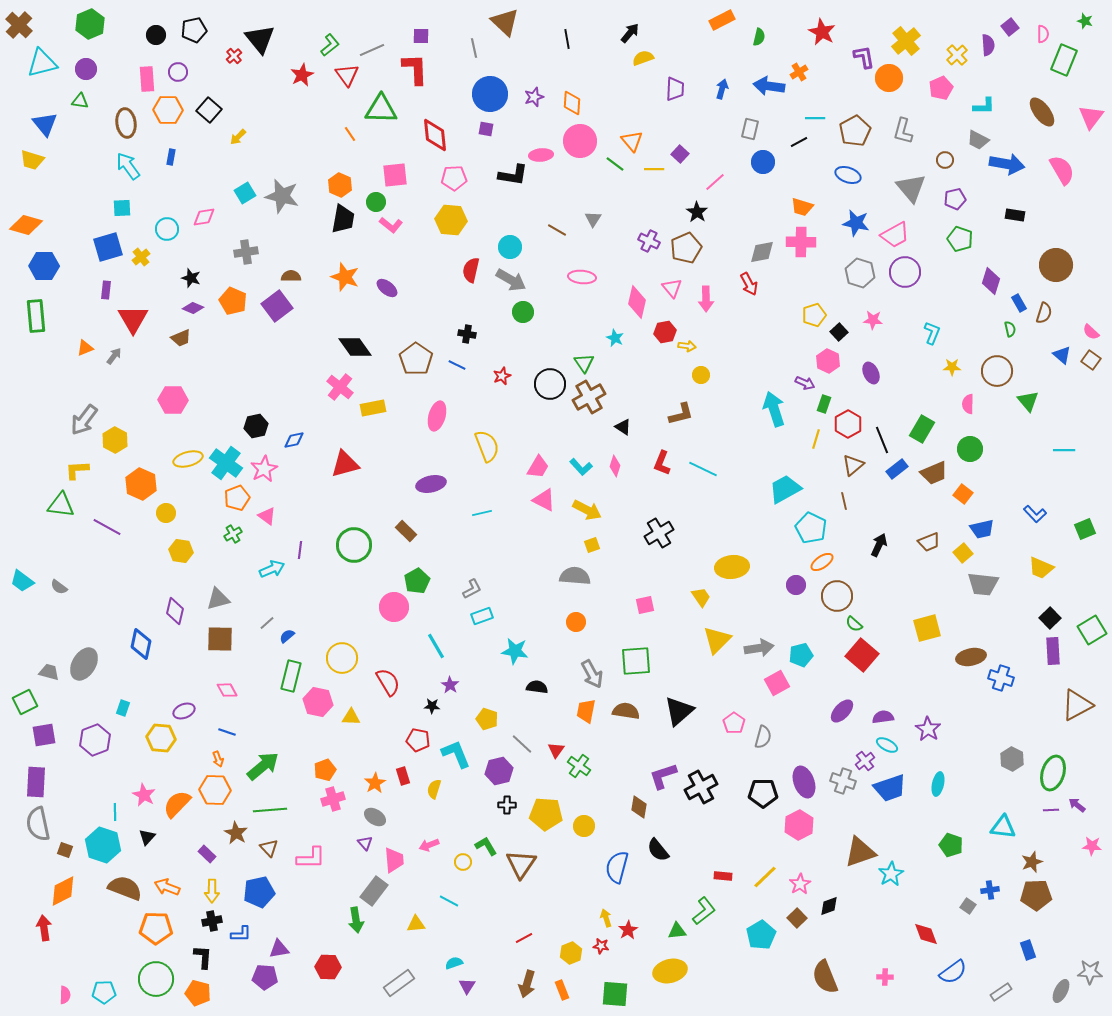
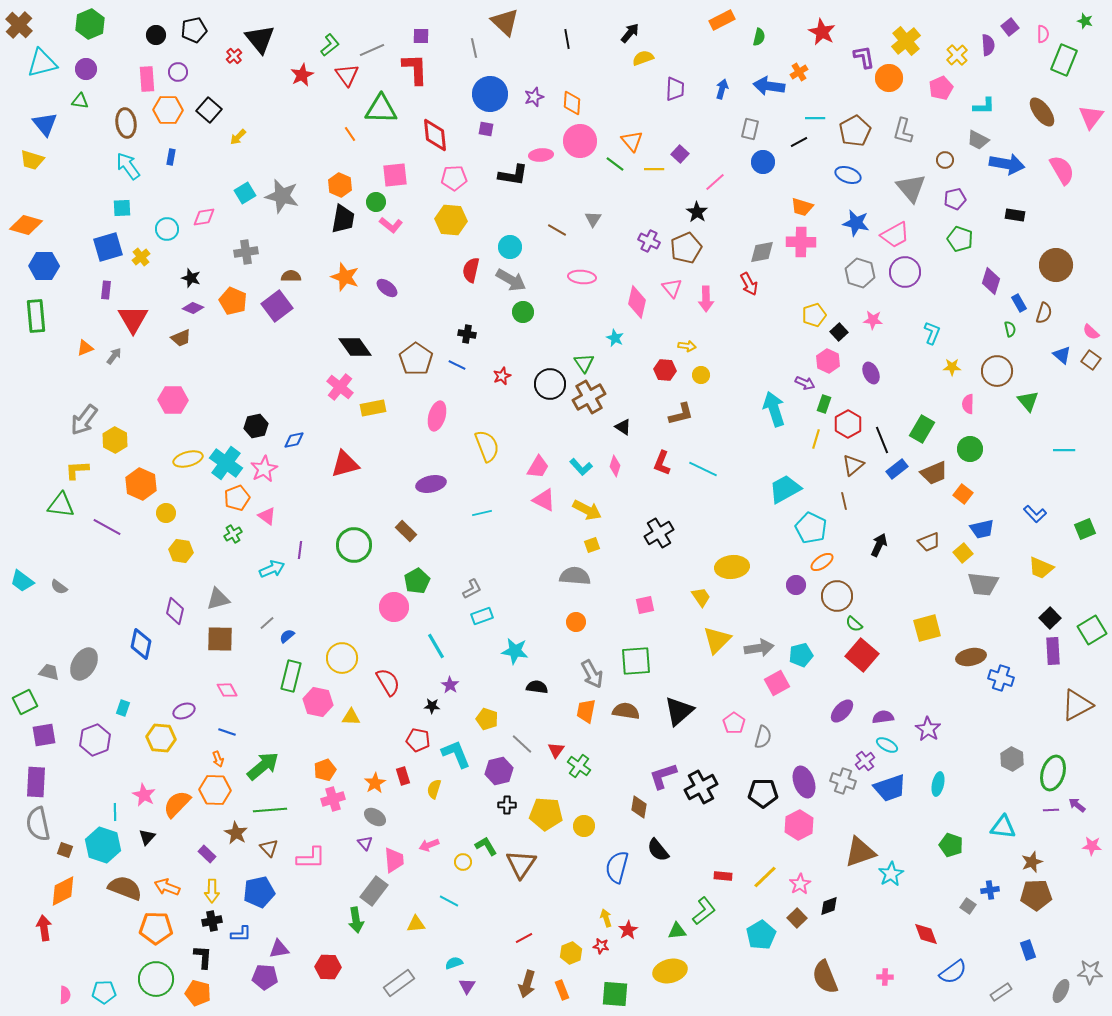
red hexagon at (665, 332): moved 38 px down; rotated 15 degrees clockwise
